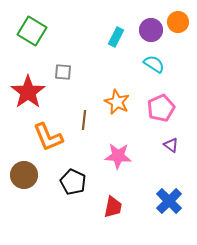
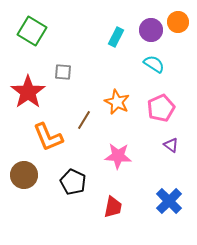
brown line: rotated 24 degrees clockwise
